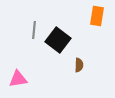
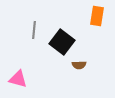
black square: moved 4 px right, 2 px down
brown semicircle: rotated 88 degrees clockwise
pink triangle: rotated 24 degrees clockwise
